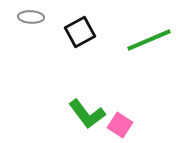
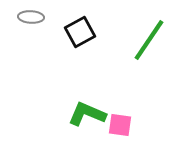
green line: rotated 33 degrees counterclockwise
green L-shape: rotated 150 degrees clockwise
pink square: rotated 25 degrees counterclockwise
